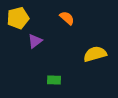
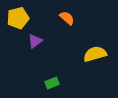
green rectangle: moved 2 px left, 3 px down; rotated 24 degrees counterclockwise
